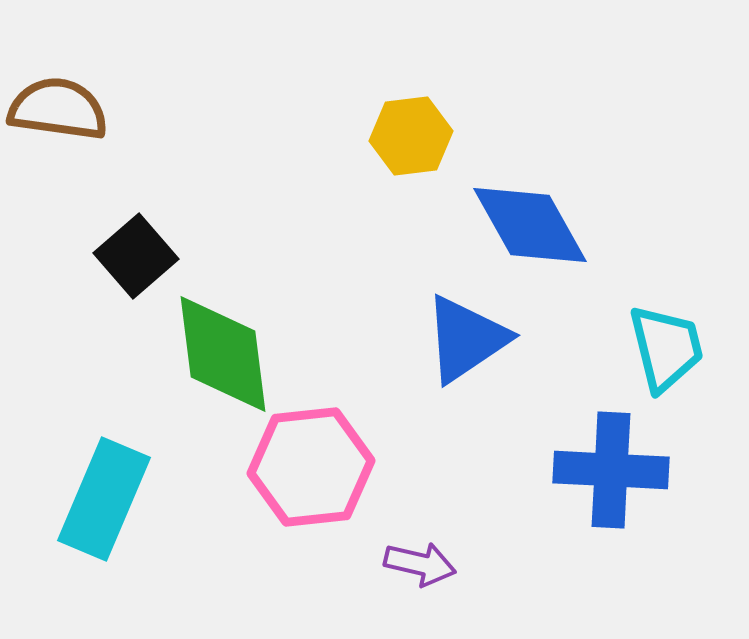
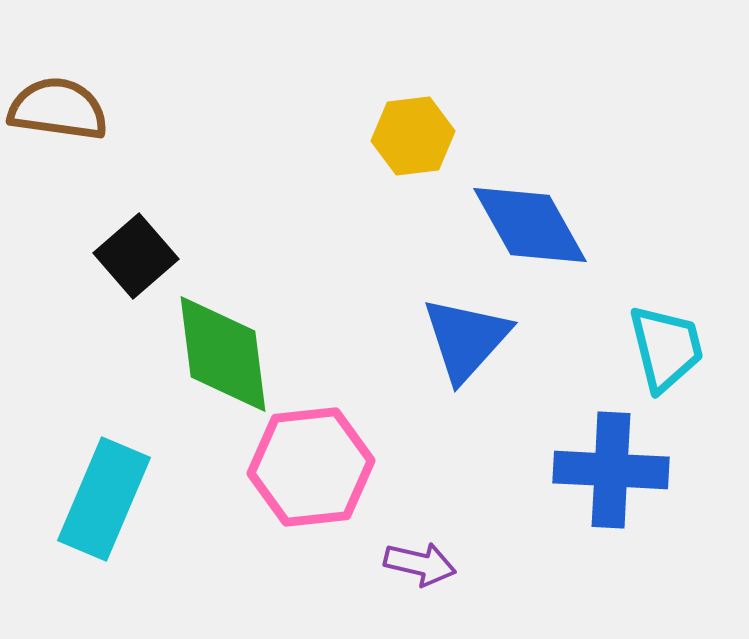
yellow hexagon: moved 2 px right
blue triangle: rotated 14 degrees counterclockwise
